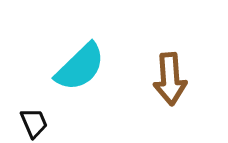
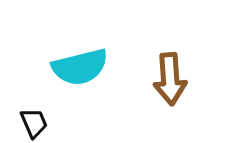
cyan semicircle: rotated 30 degrees clockwise
